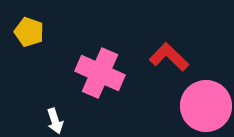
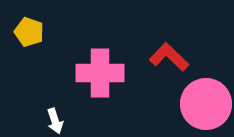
pink cross: rotated 24 degrees counterclockwise
pink circle: moved 2 px up
